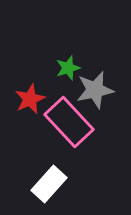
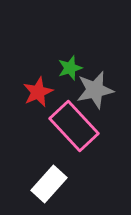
green star: moved 2 px right
red star: moved 8 px right, 7 px up
pink rectangle: moved 5 px right, 4 px down
